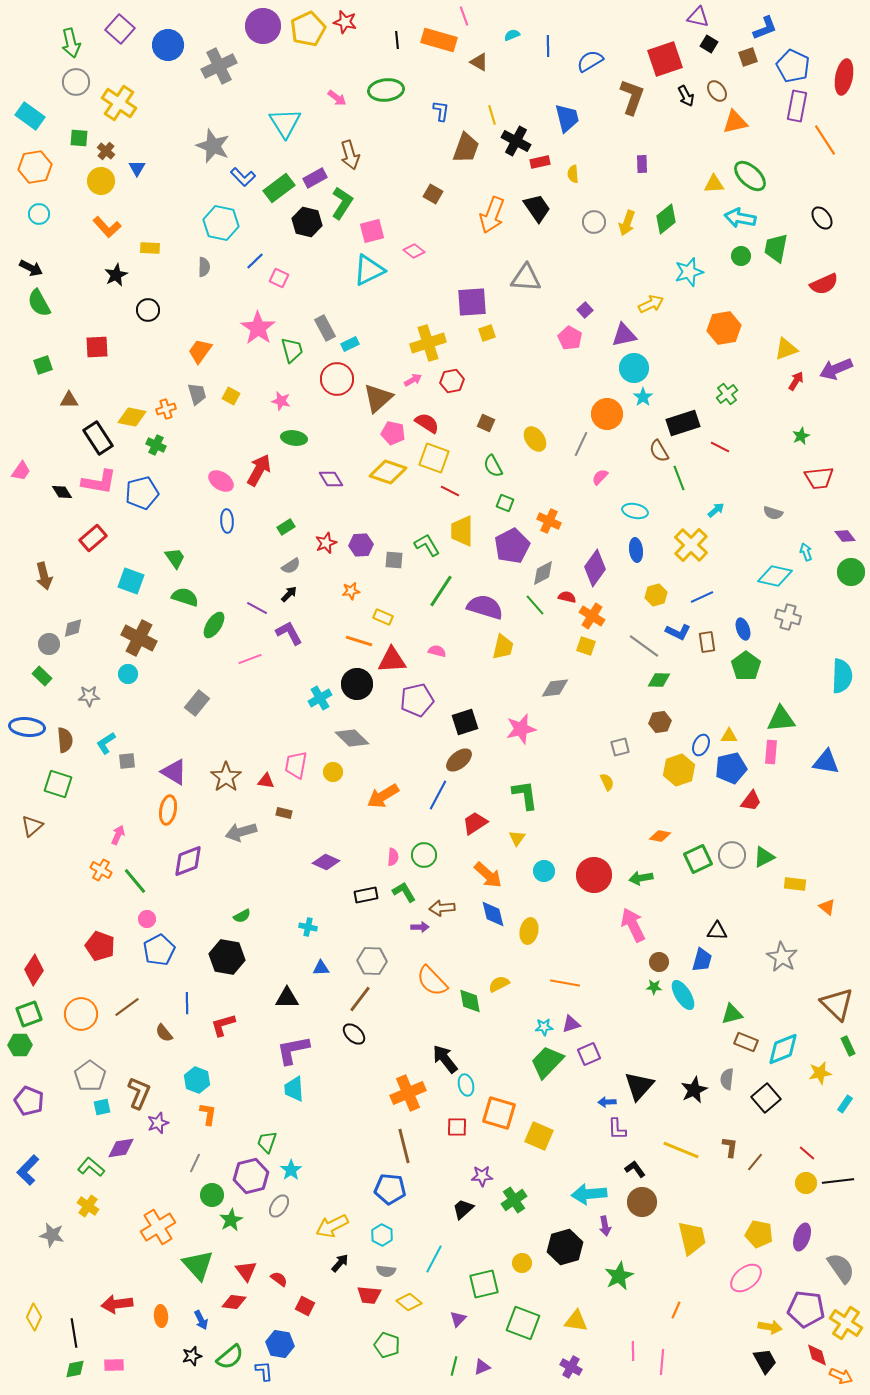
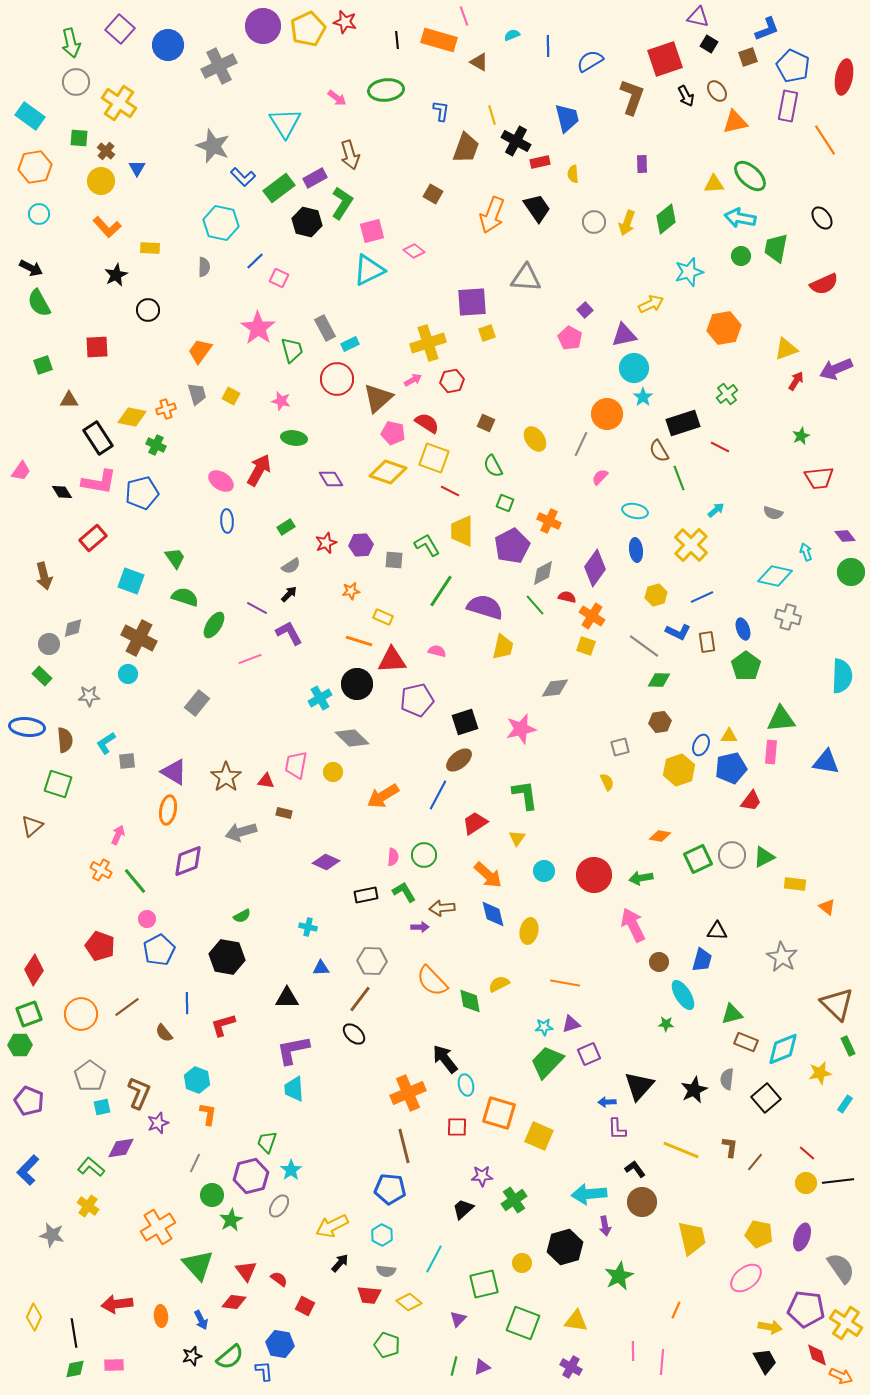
blue L-shape at (765, 28): moved 2 px right, 1 px down
purple rectangle at (797, 106): moved 9 px left
green star at (654, 987): moved 12 px right, 37 px down
